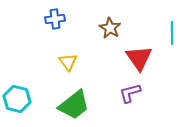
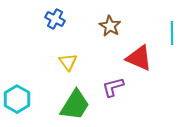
blue cross: rotated 36 degrees clockwise
brown star: moved 2 px up
red triangle: rotated 32 degrees counterclockwise
purple L-shape: moved 17 px left, 6 px up
cyan hexagon: rotated 16 degrees clockwise
green trapezoid: moved 1 px right; rotated 20 degrees counterclockwise
